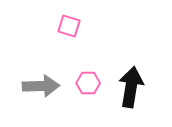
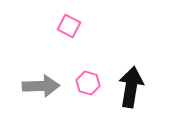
pink square: rotated 10 degrees clockwise
pink hexagon: rotated 15 degrees clockwise
